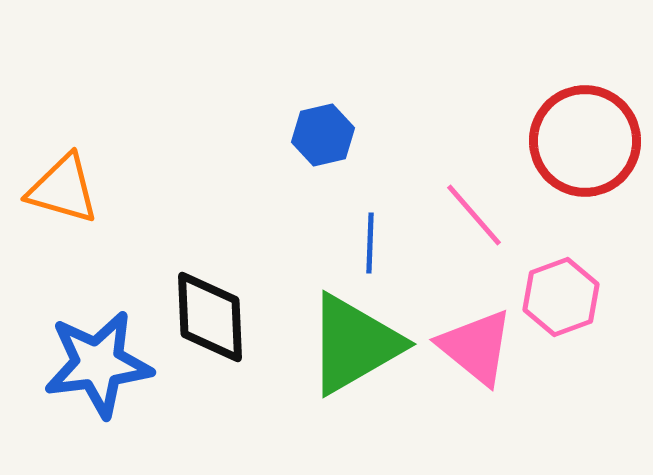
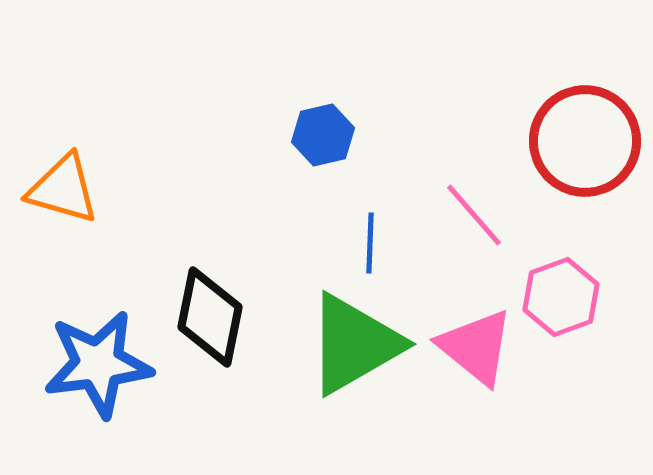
black diamond: rotated 14 degrees clockwise
